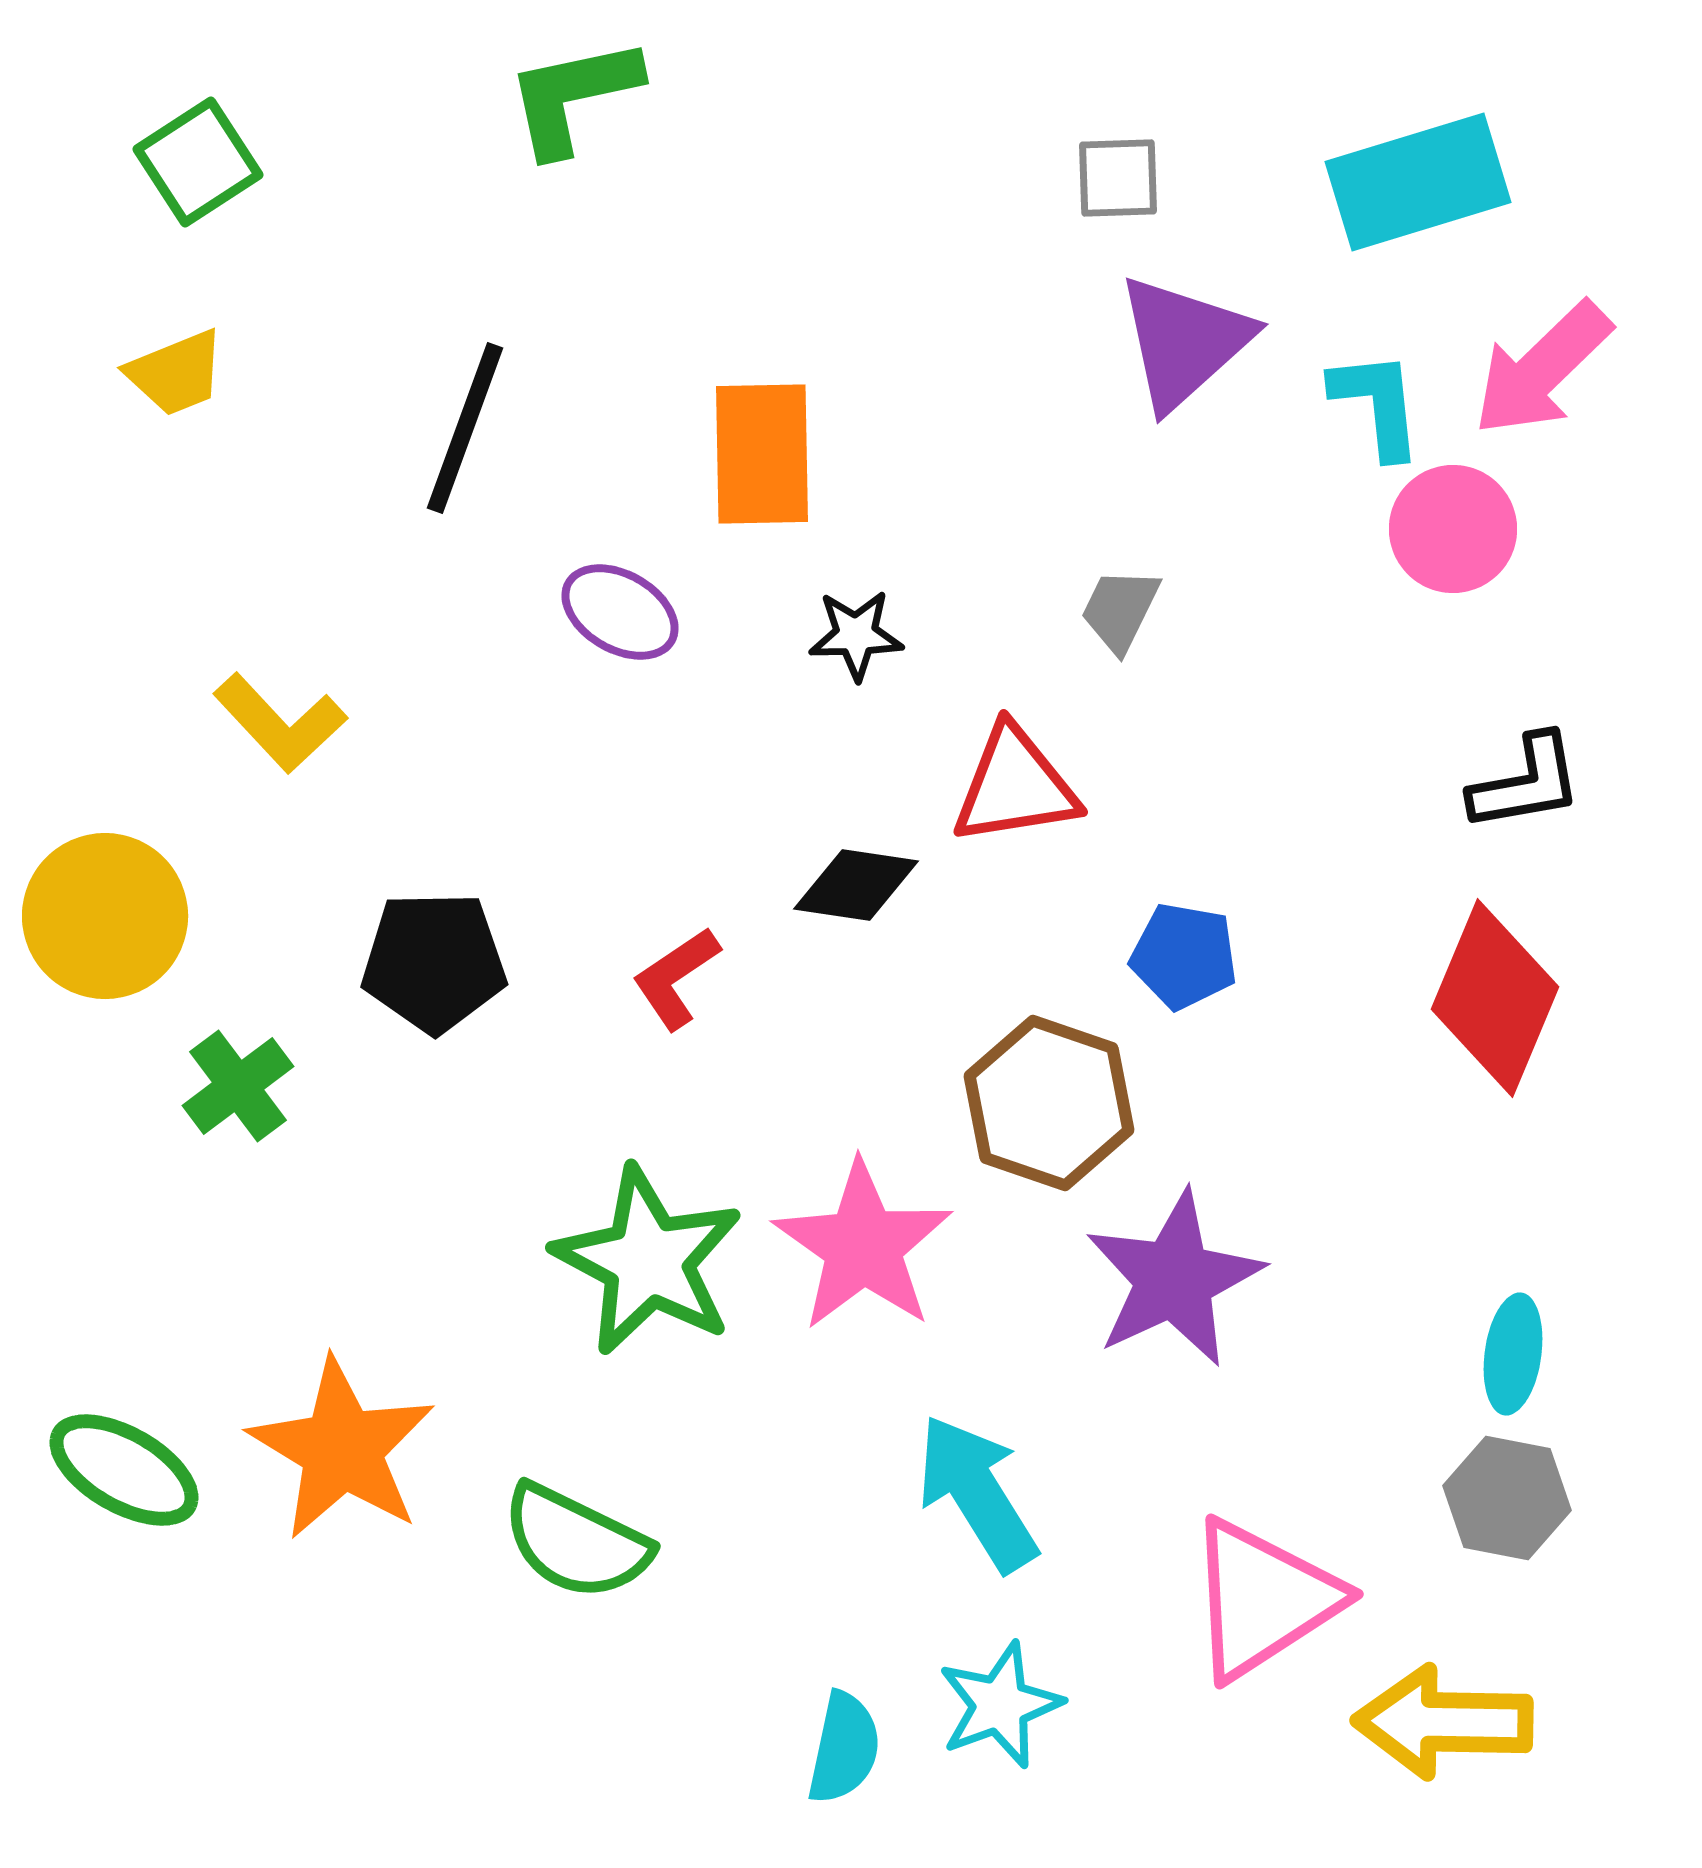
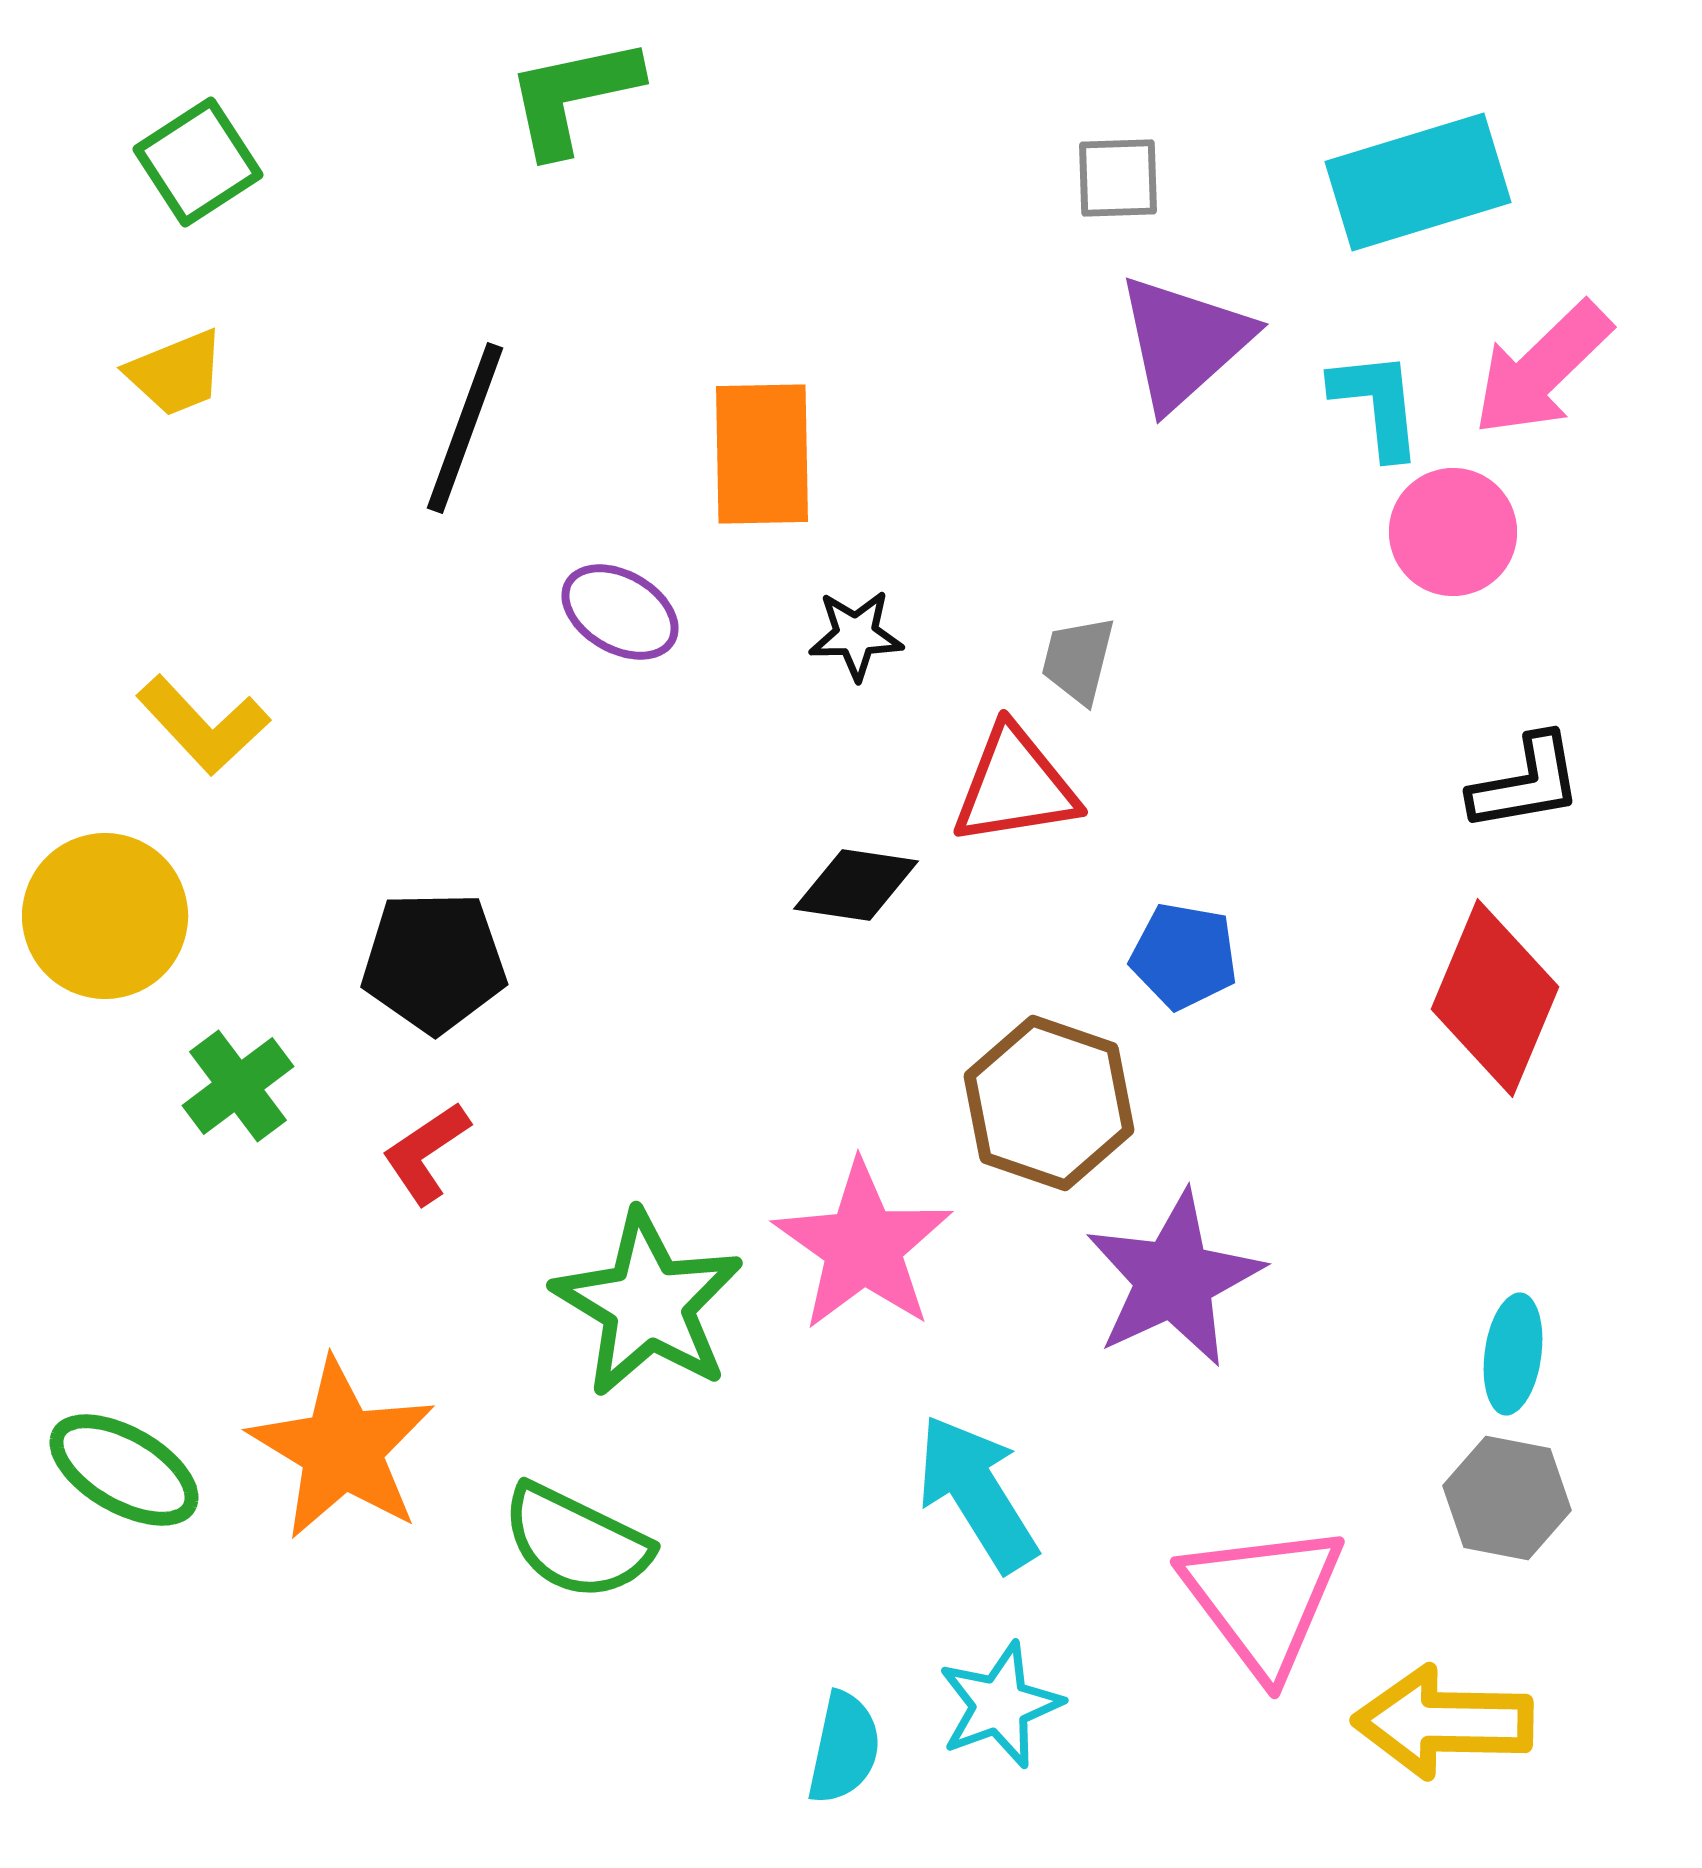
pink circle: moved 3 px down
gray trapezoid: moved 42 px left, 50 px down; rotated 12 degrees counterclockwise
yellow L-shape: moved 77 px left, 2 px down
red L-shape: moved 250 px left, 175 px down
green star: moved 43 px down; rotated 3 degrees clockwise
pink triangle: rotated 34 degrees counterclockwise
